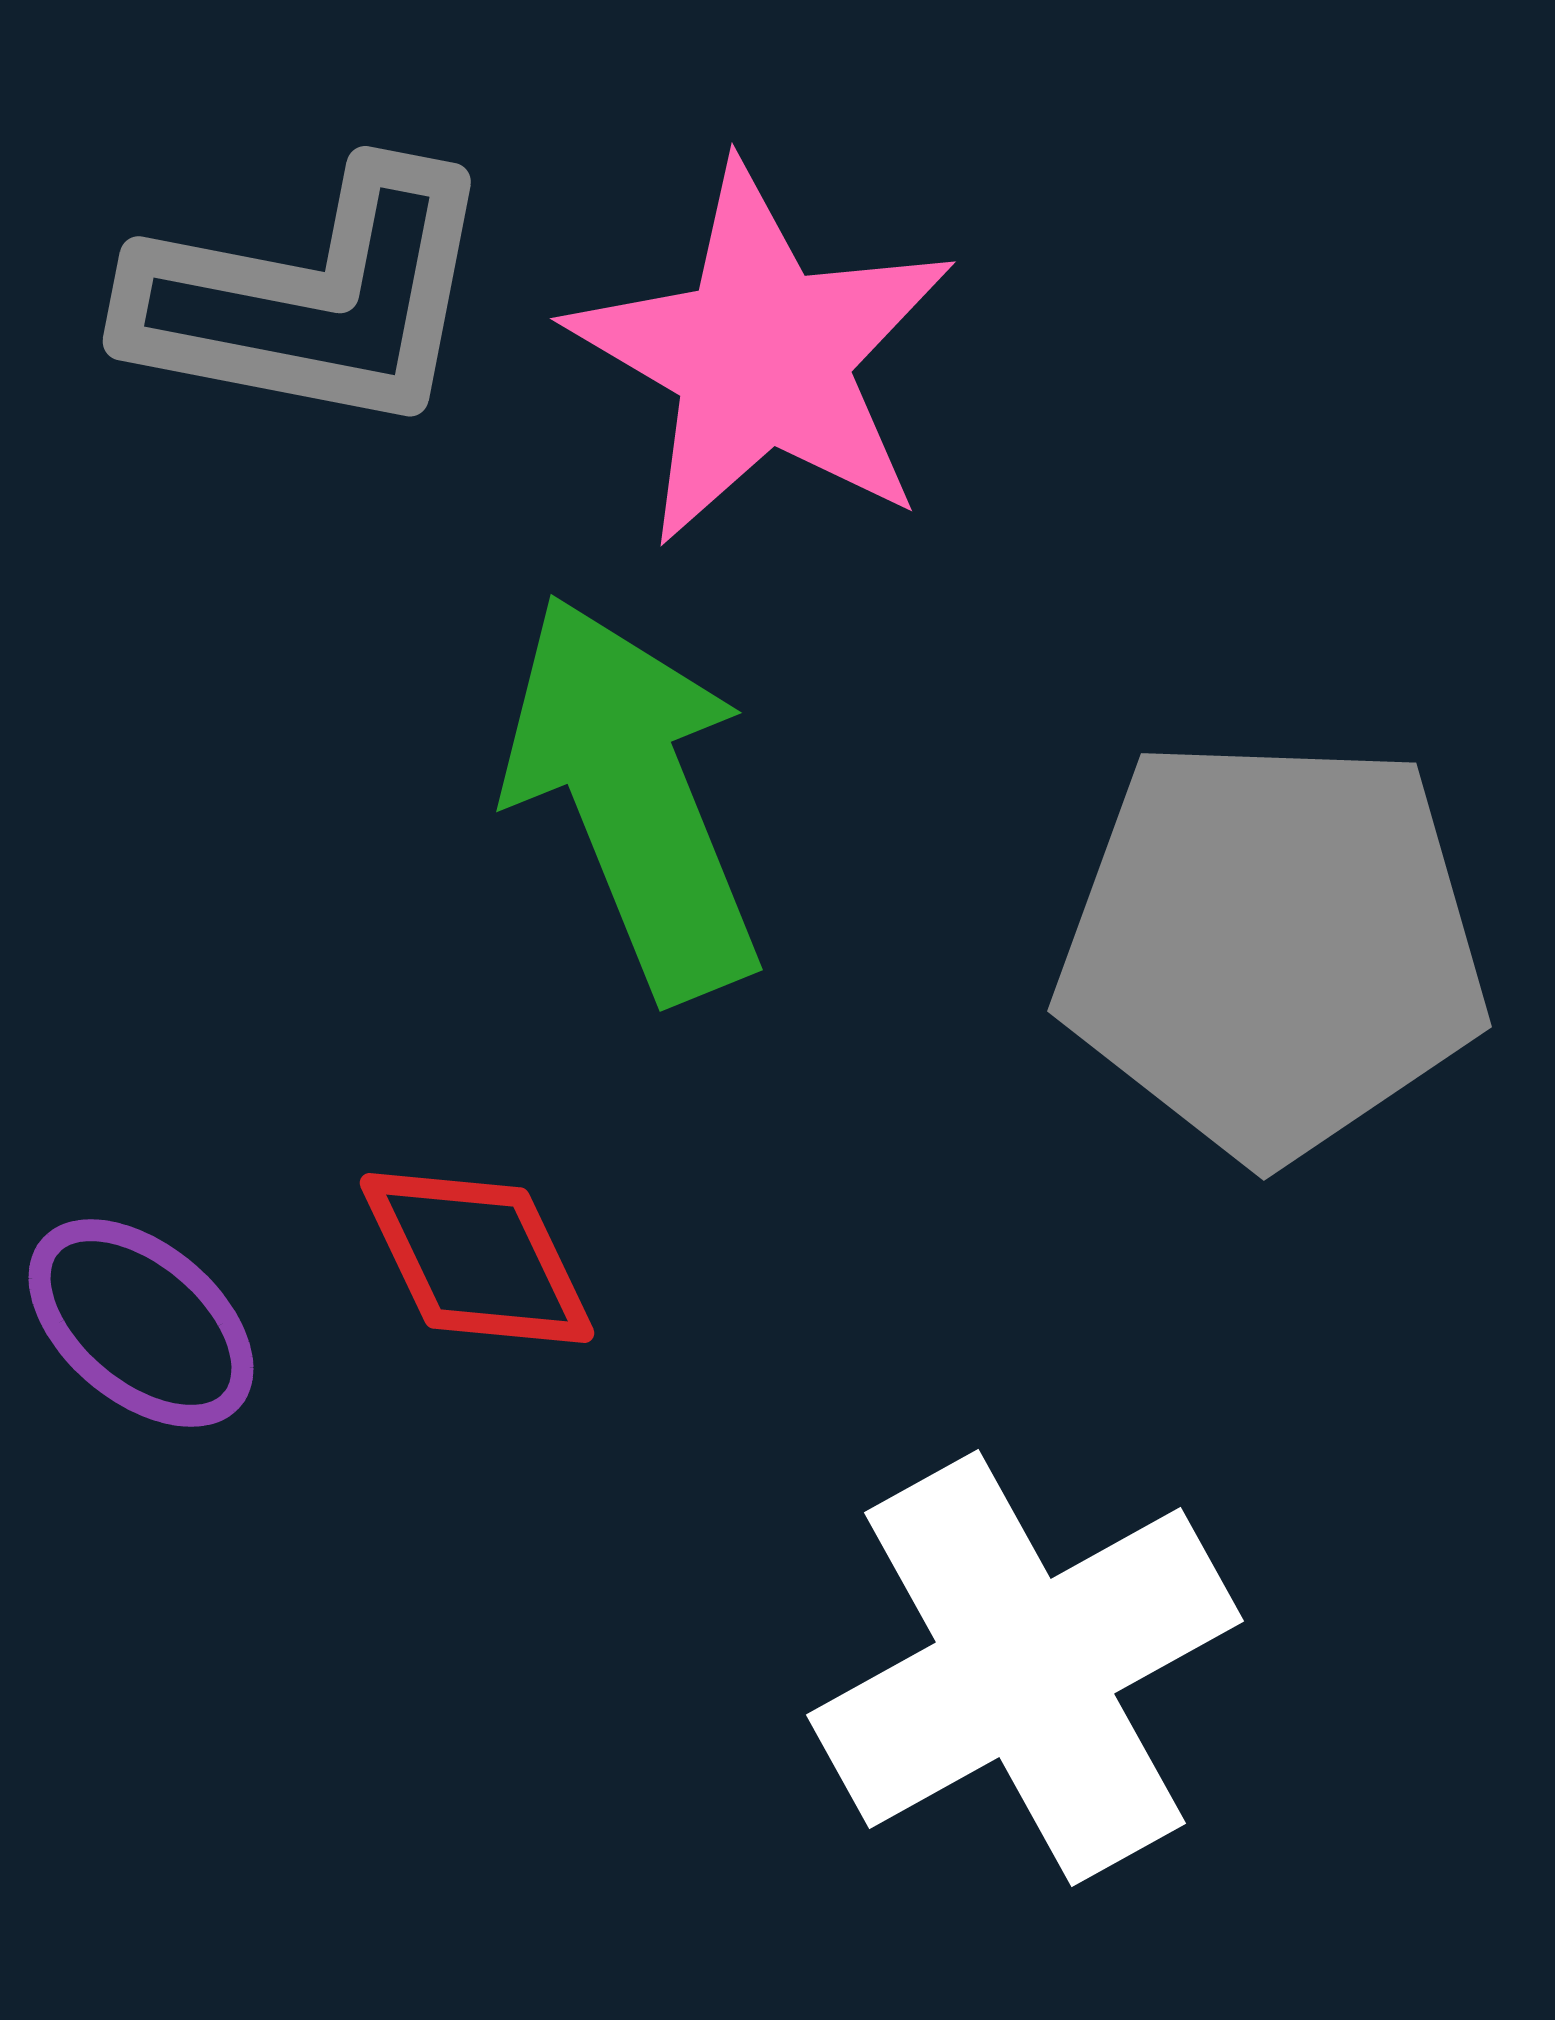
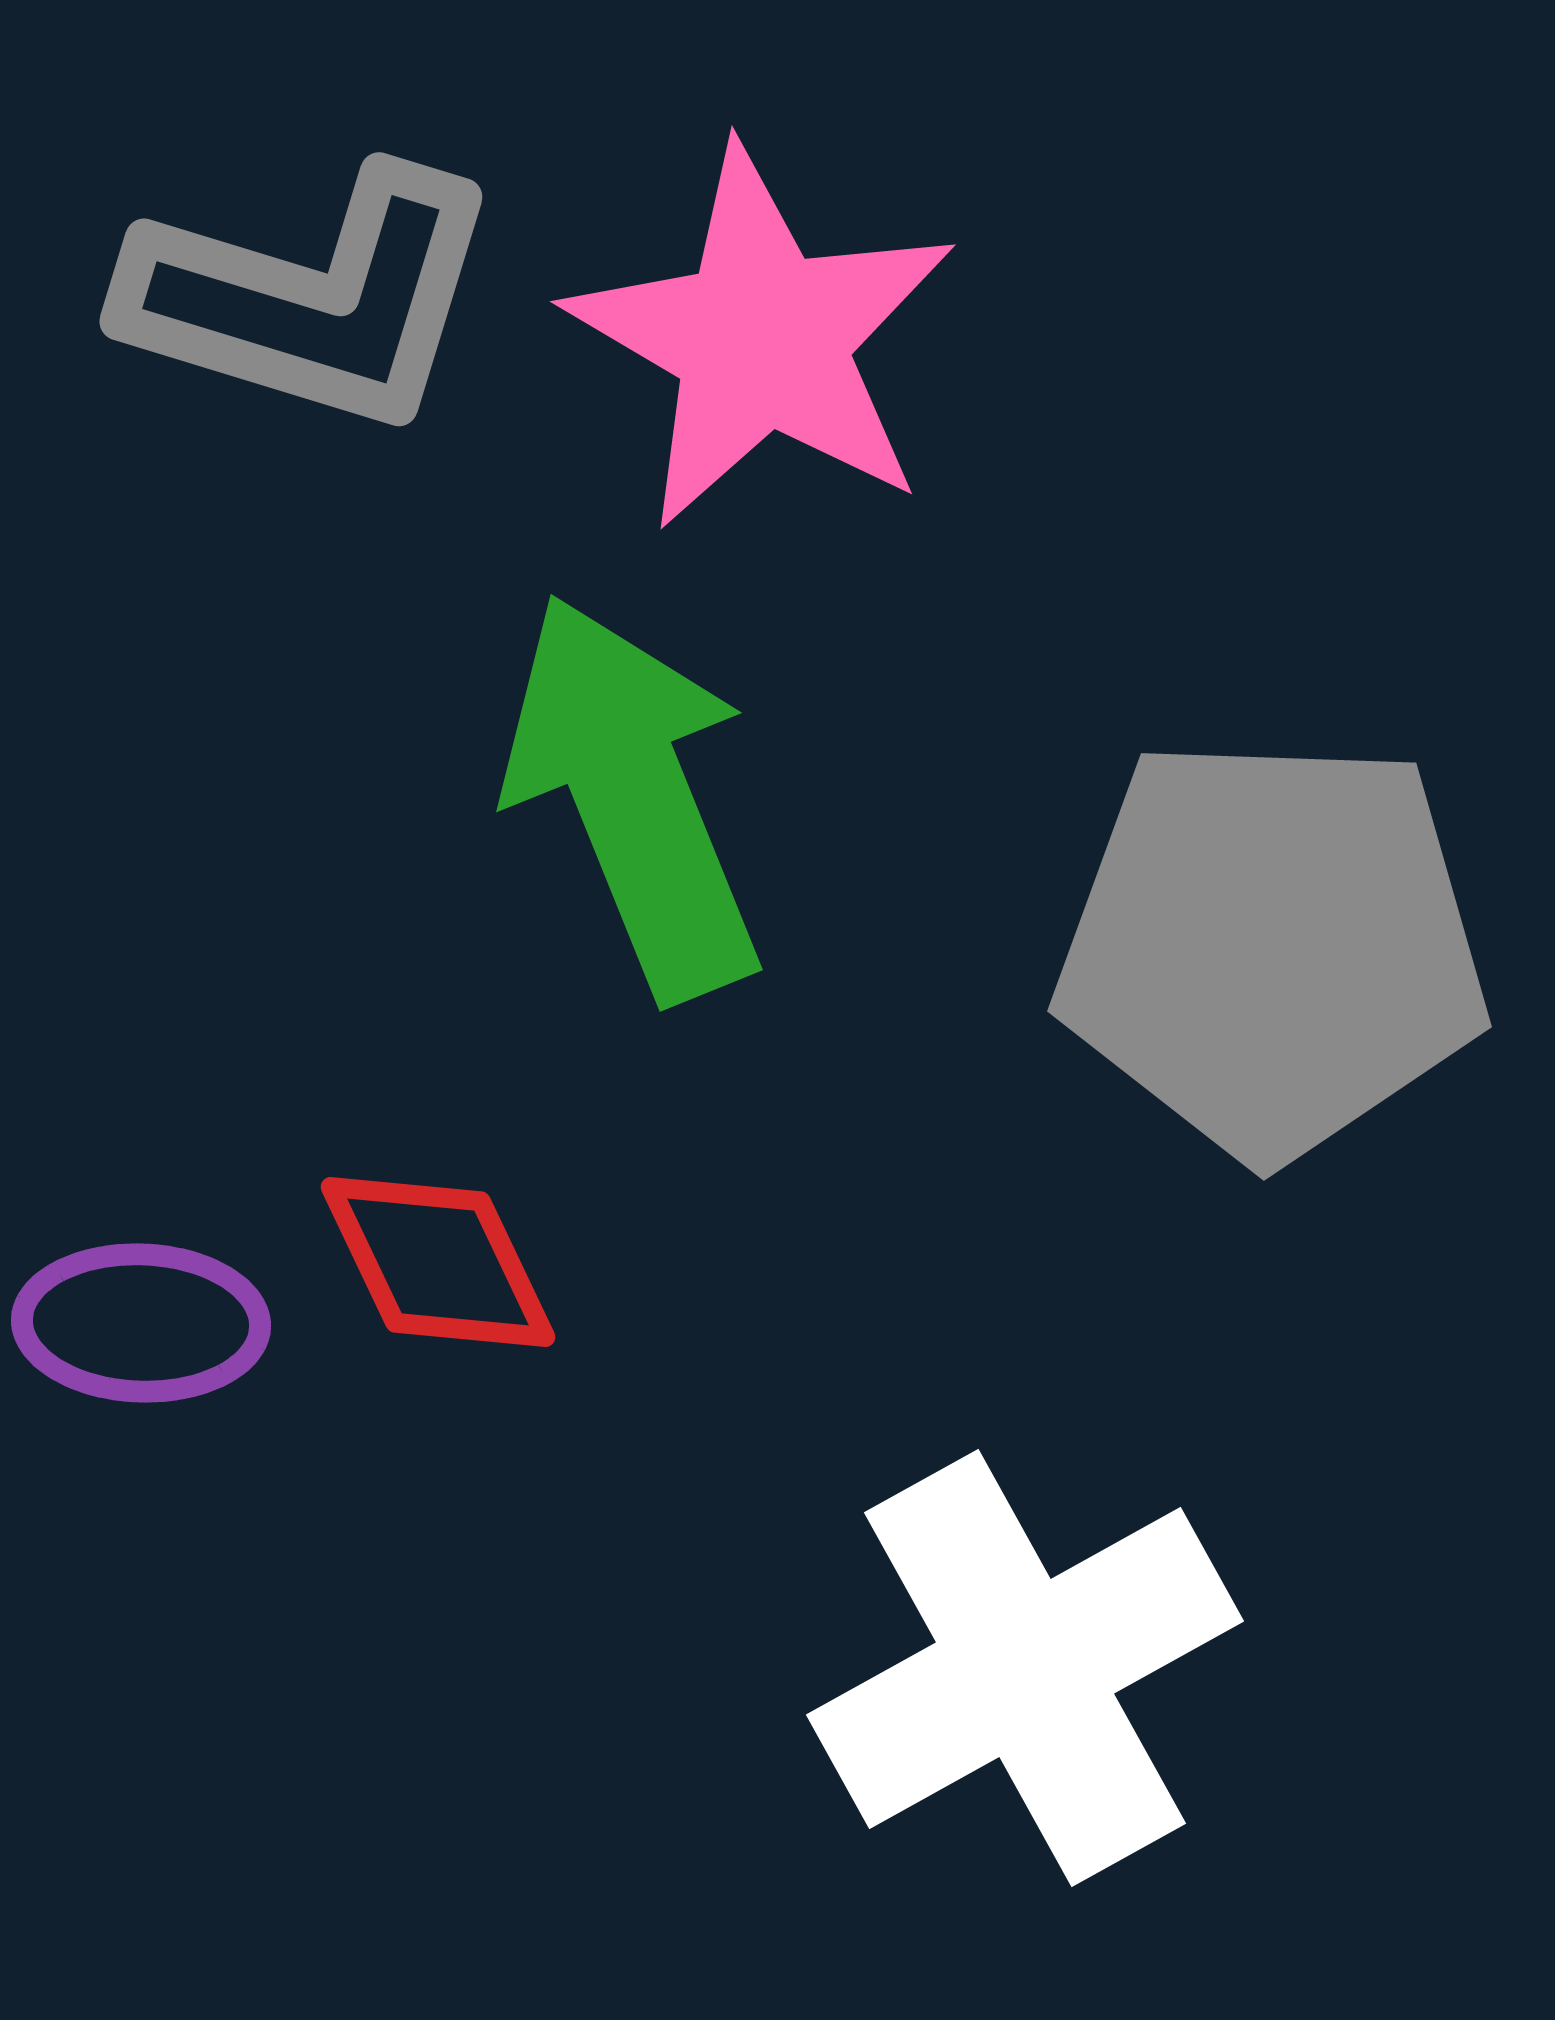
gray L-shape: rotated 6 degrees clockwise
pink star: moved 17 px up
red diamond: moved 39 px left, 4 px down
purple ellipse: rotated 38 degrees counterclockwise
